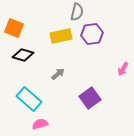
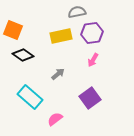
gray semicircle: rotated 114 degrees counterclockwise
orange square: moved 1 px left, 2 px down
purple hexagon: moved 1 px up
black diamond: rotated 20 degrees clockwise
pink arrow: moved 30 px left, 9 px up
cyan rectangle: moved 1 px right, 2 px up
pink semicircle: moved 15 px right, 5 px up; rotated 21 degrees counterclockwise
